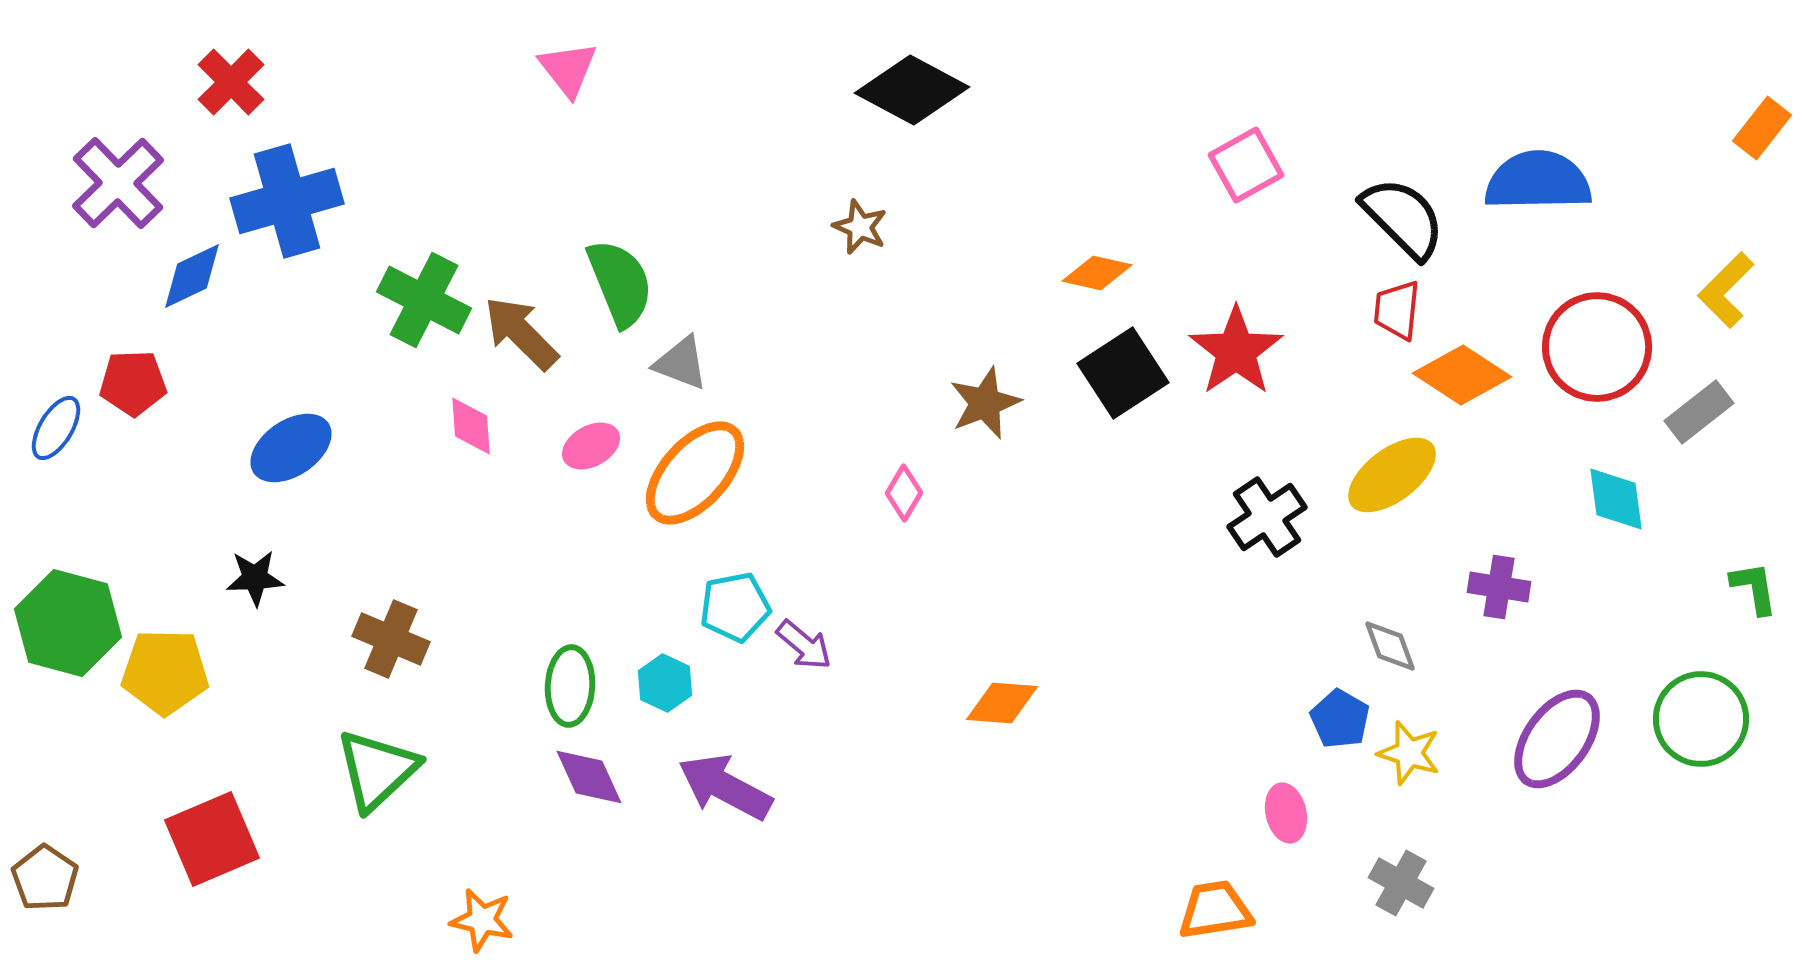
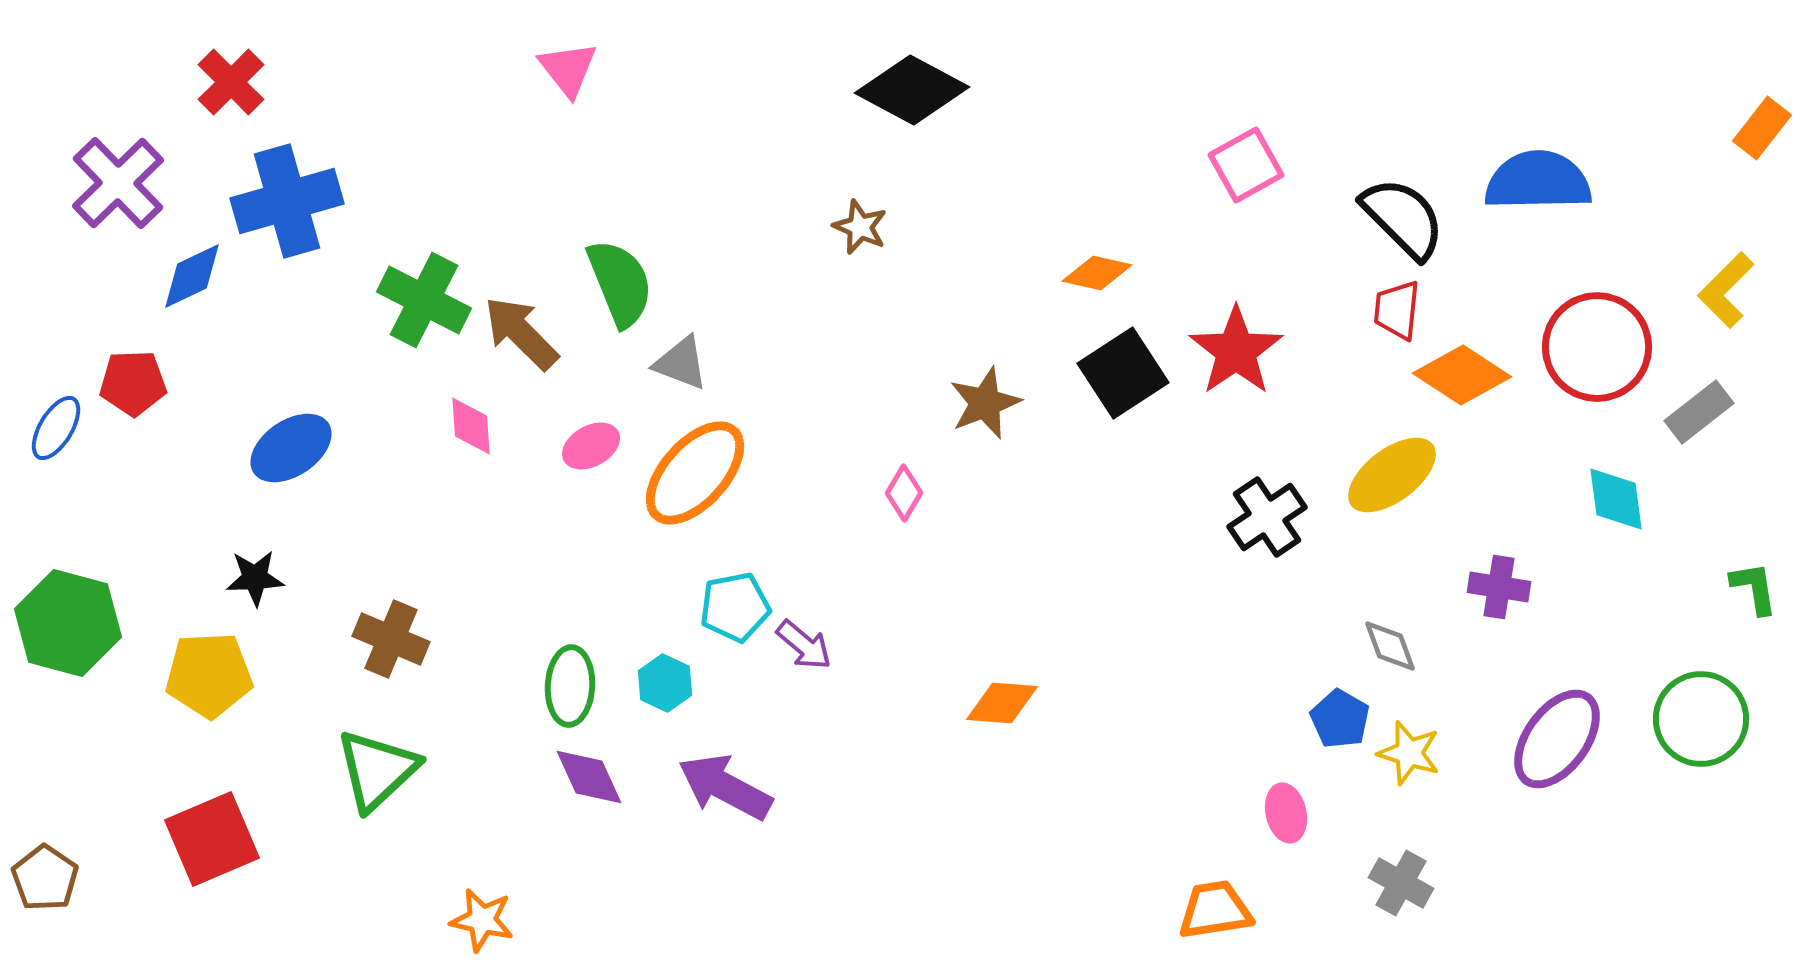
yellow pentagon at (165, 672): moved 44 px right, 3 px down; rotated 4 degrees counterclockwise
